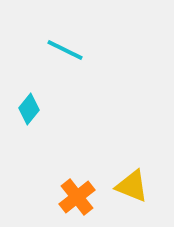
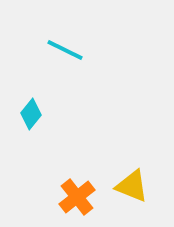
cyan diamond: moved 2 px right, 5 px down
